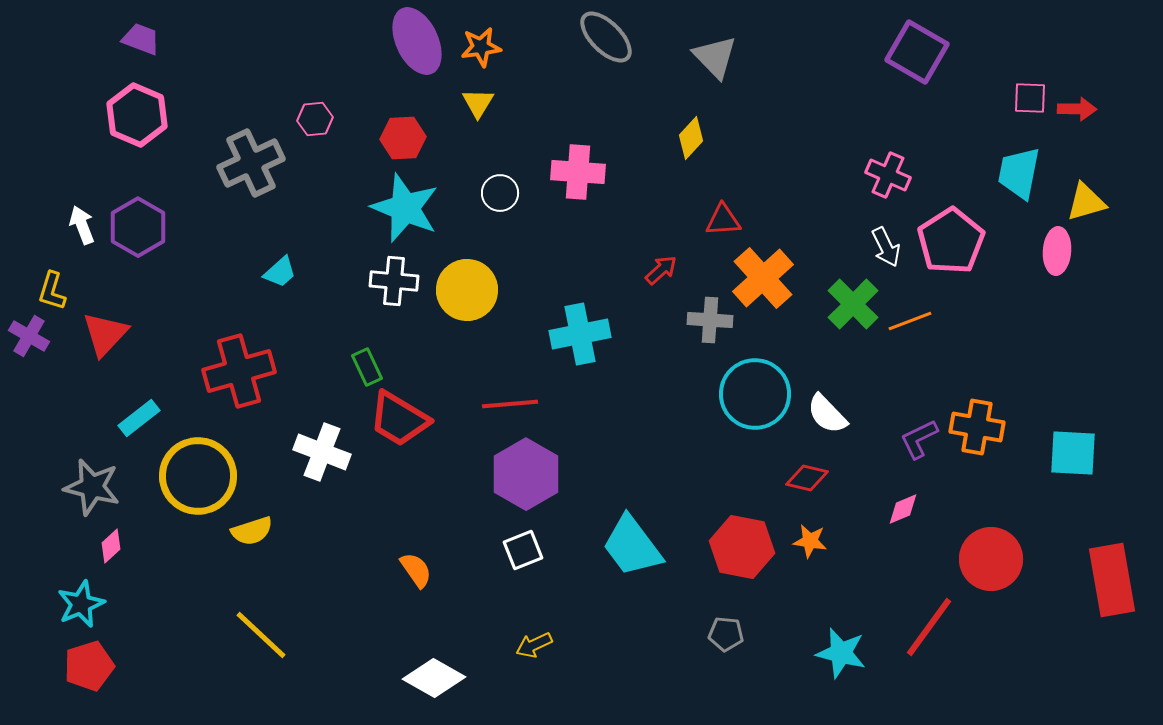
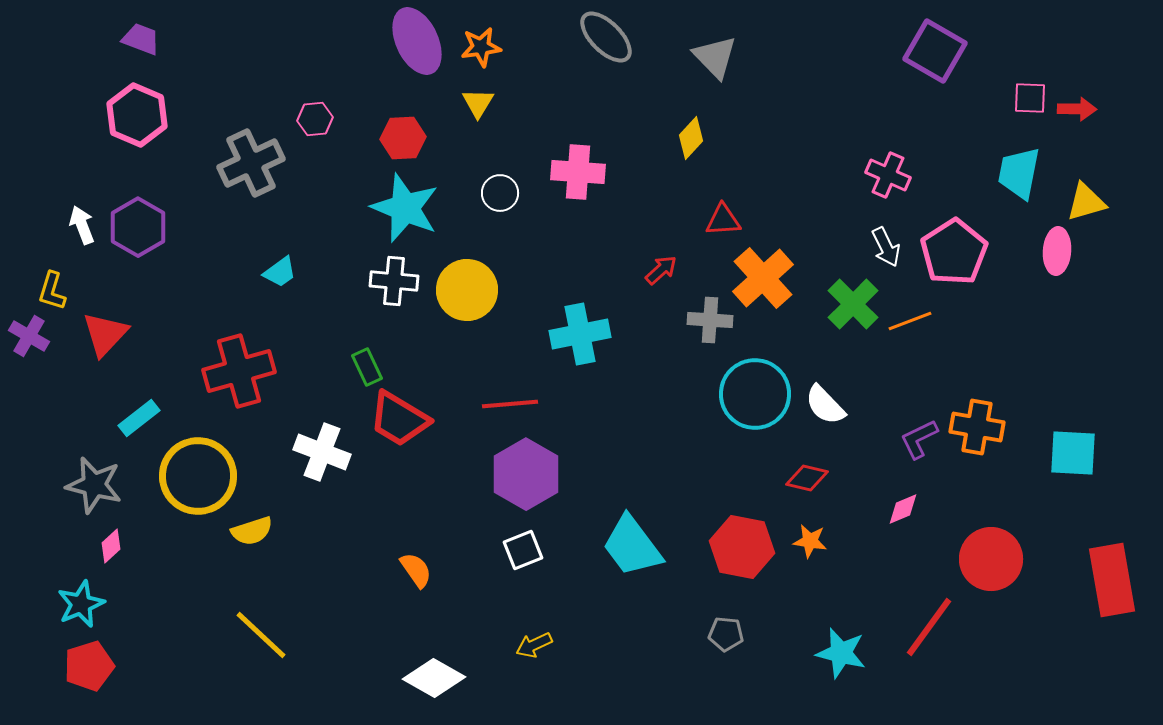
purple square at (917, 52): moved 18 px right, 1 px up
pink pentagon at (951, 241): moved 3 px right, 11 px down
cyan trapezoid at (280, 272): rotated 6 degrees clockwise
white semicircle at (827, 414): moved 2 px left, 9 px up
gray star at (92, 487): moved 2 px right, 2 px up
